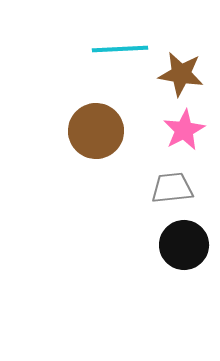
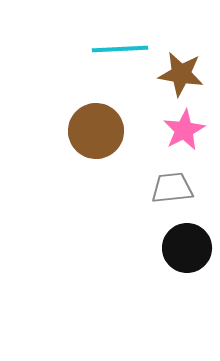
black circle: moved 3 px right, 3 px down
